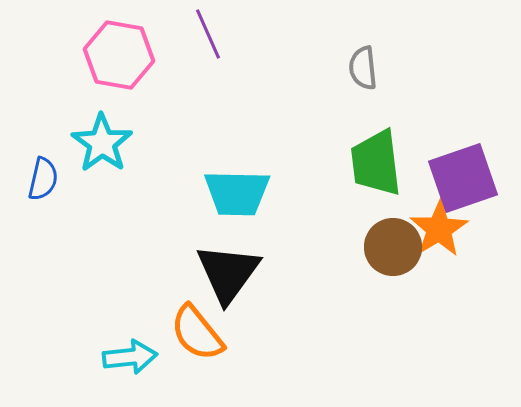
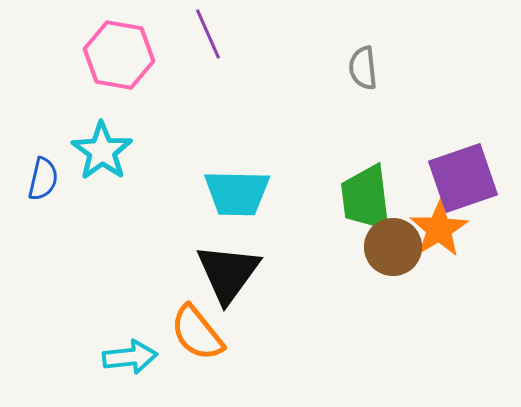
cyan star: moved 8 px down
green trapezoid: moved 10 px left, 35 px down
